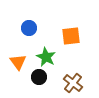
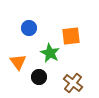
green star: moved 4 px right, 4 px up
